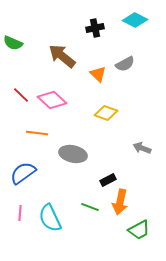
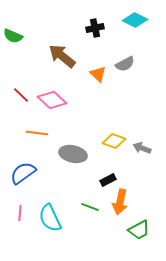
green semicircle: moved 7 px up
yellow diamond: moved 8 px right, 28 px down
